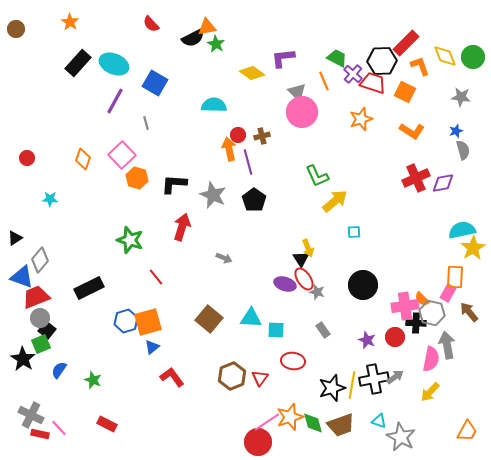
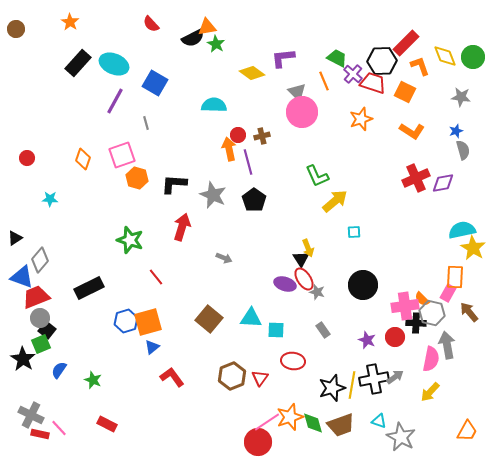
pink square at (122, 155): rotated 24 degrees clockwise
yellow star at (473, 248): rotated 10 degrees counterclockwise
